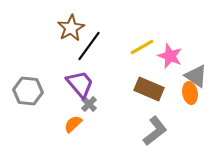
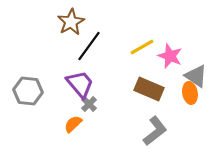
brown star: moved 6 px up
